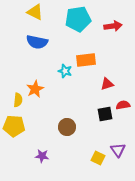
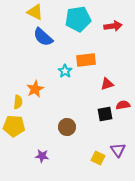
blue semicircle: moved 6 px right, 5 px up; rotated 30 degrees clockwise
cyan star: rotated 16 degrees clockwise
yellow semicircle: moved 2 px down
